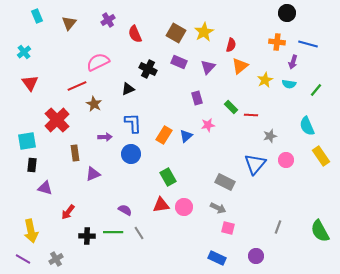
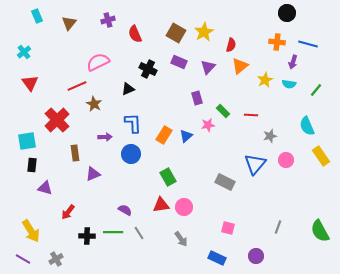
purple cross at (108, 20): rotated 16 degrees clockwise
green rectangle at (231, 107): moved 8 px left, 4 px down
gray arrow at (218, 208): moved 37 px left, 31 px down; rotated 28 degrees clockwise
yellow arrow at (31, 231): rotated 20 degrees counterclockwise
